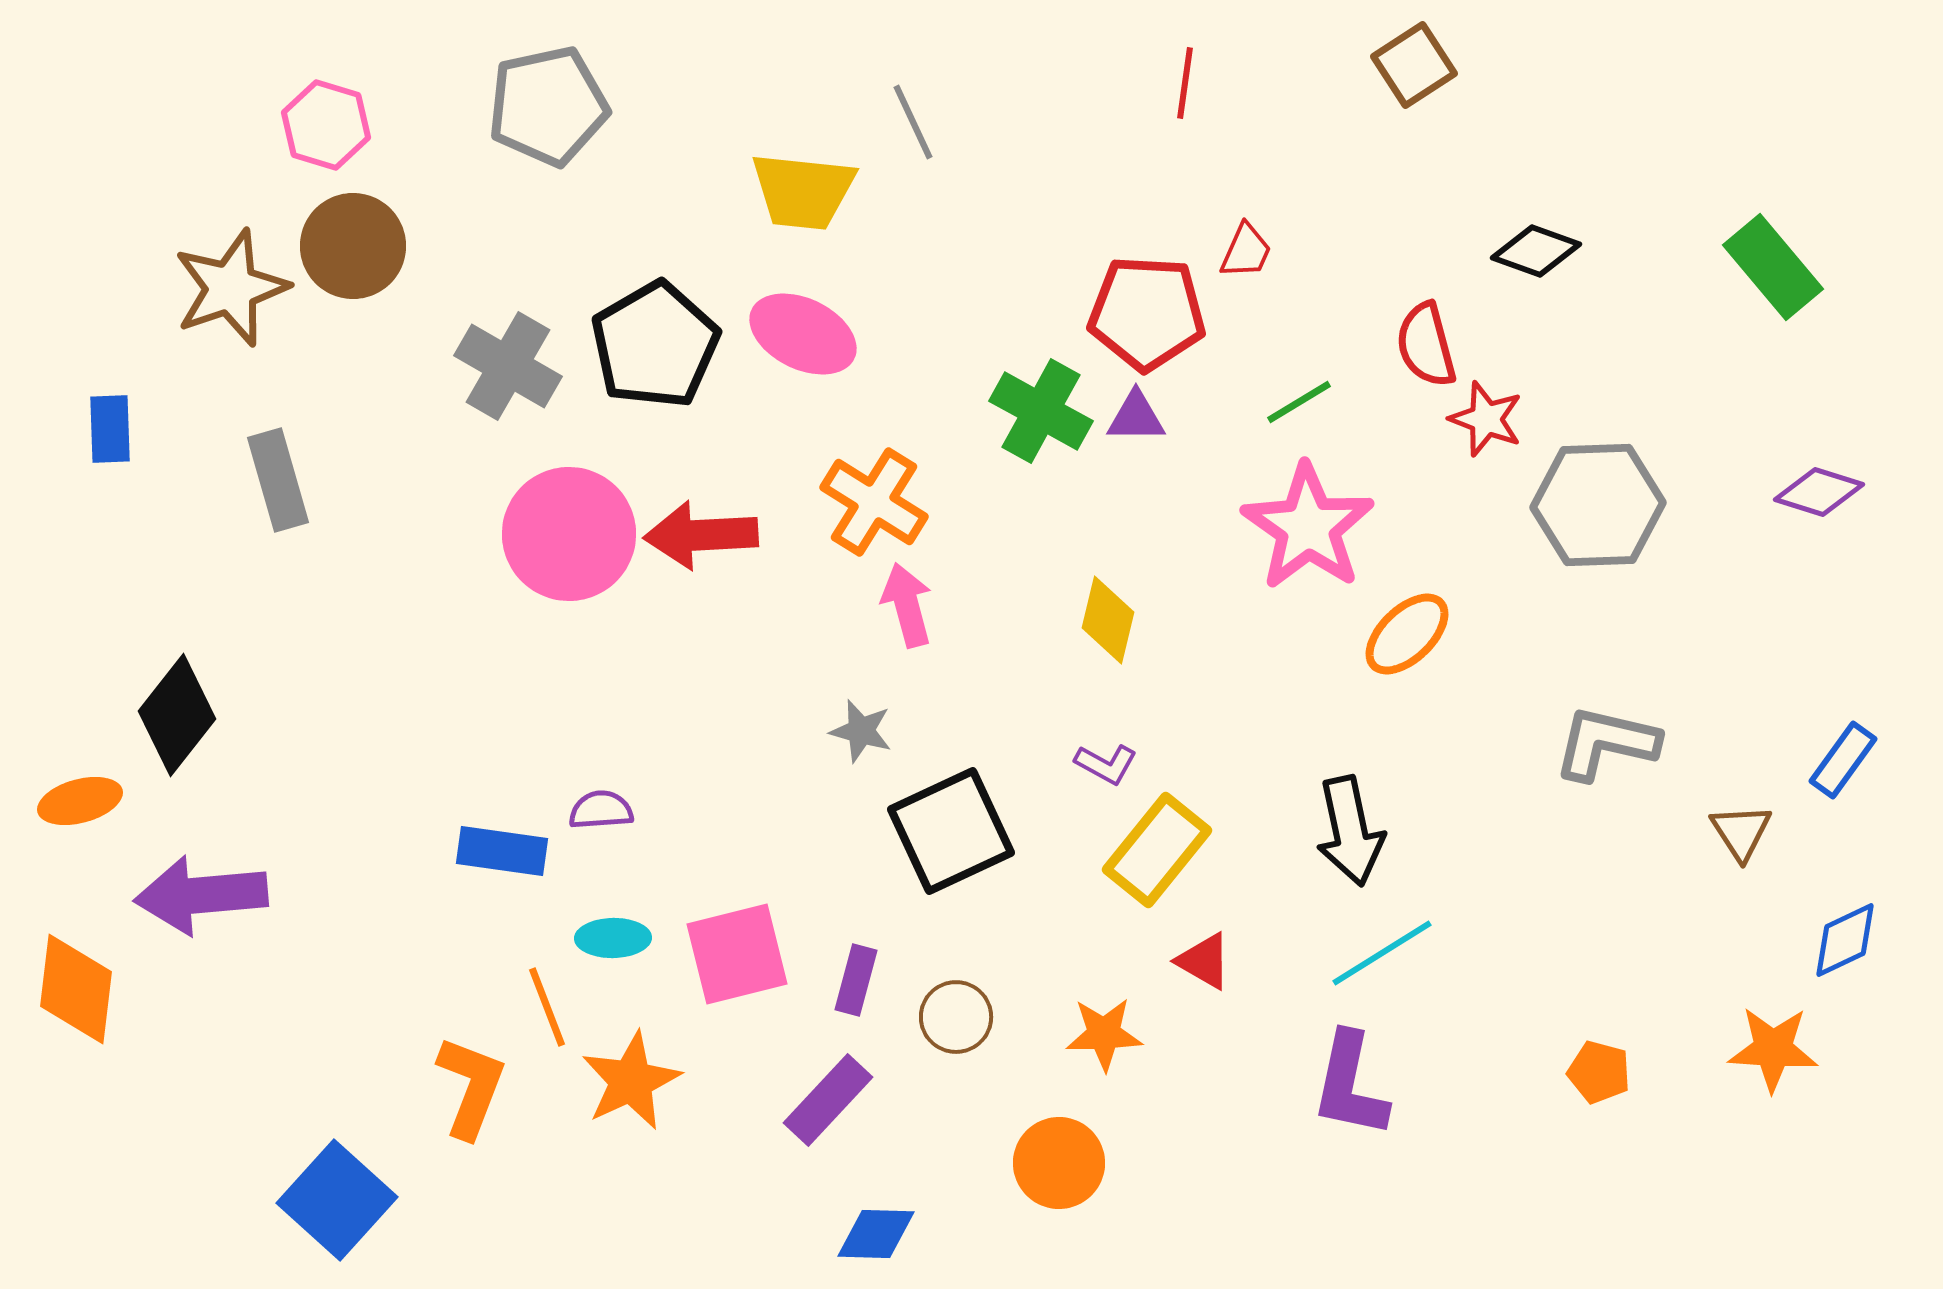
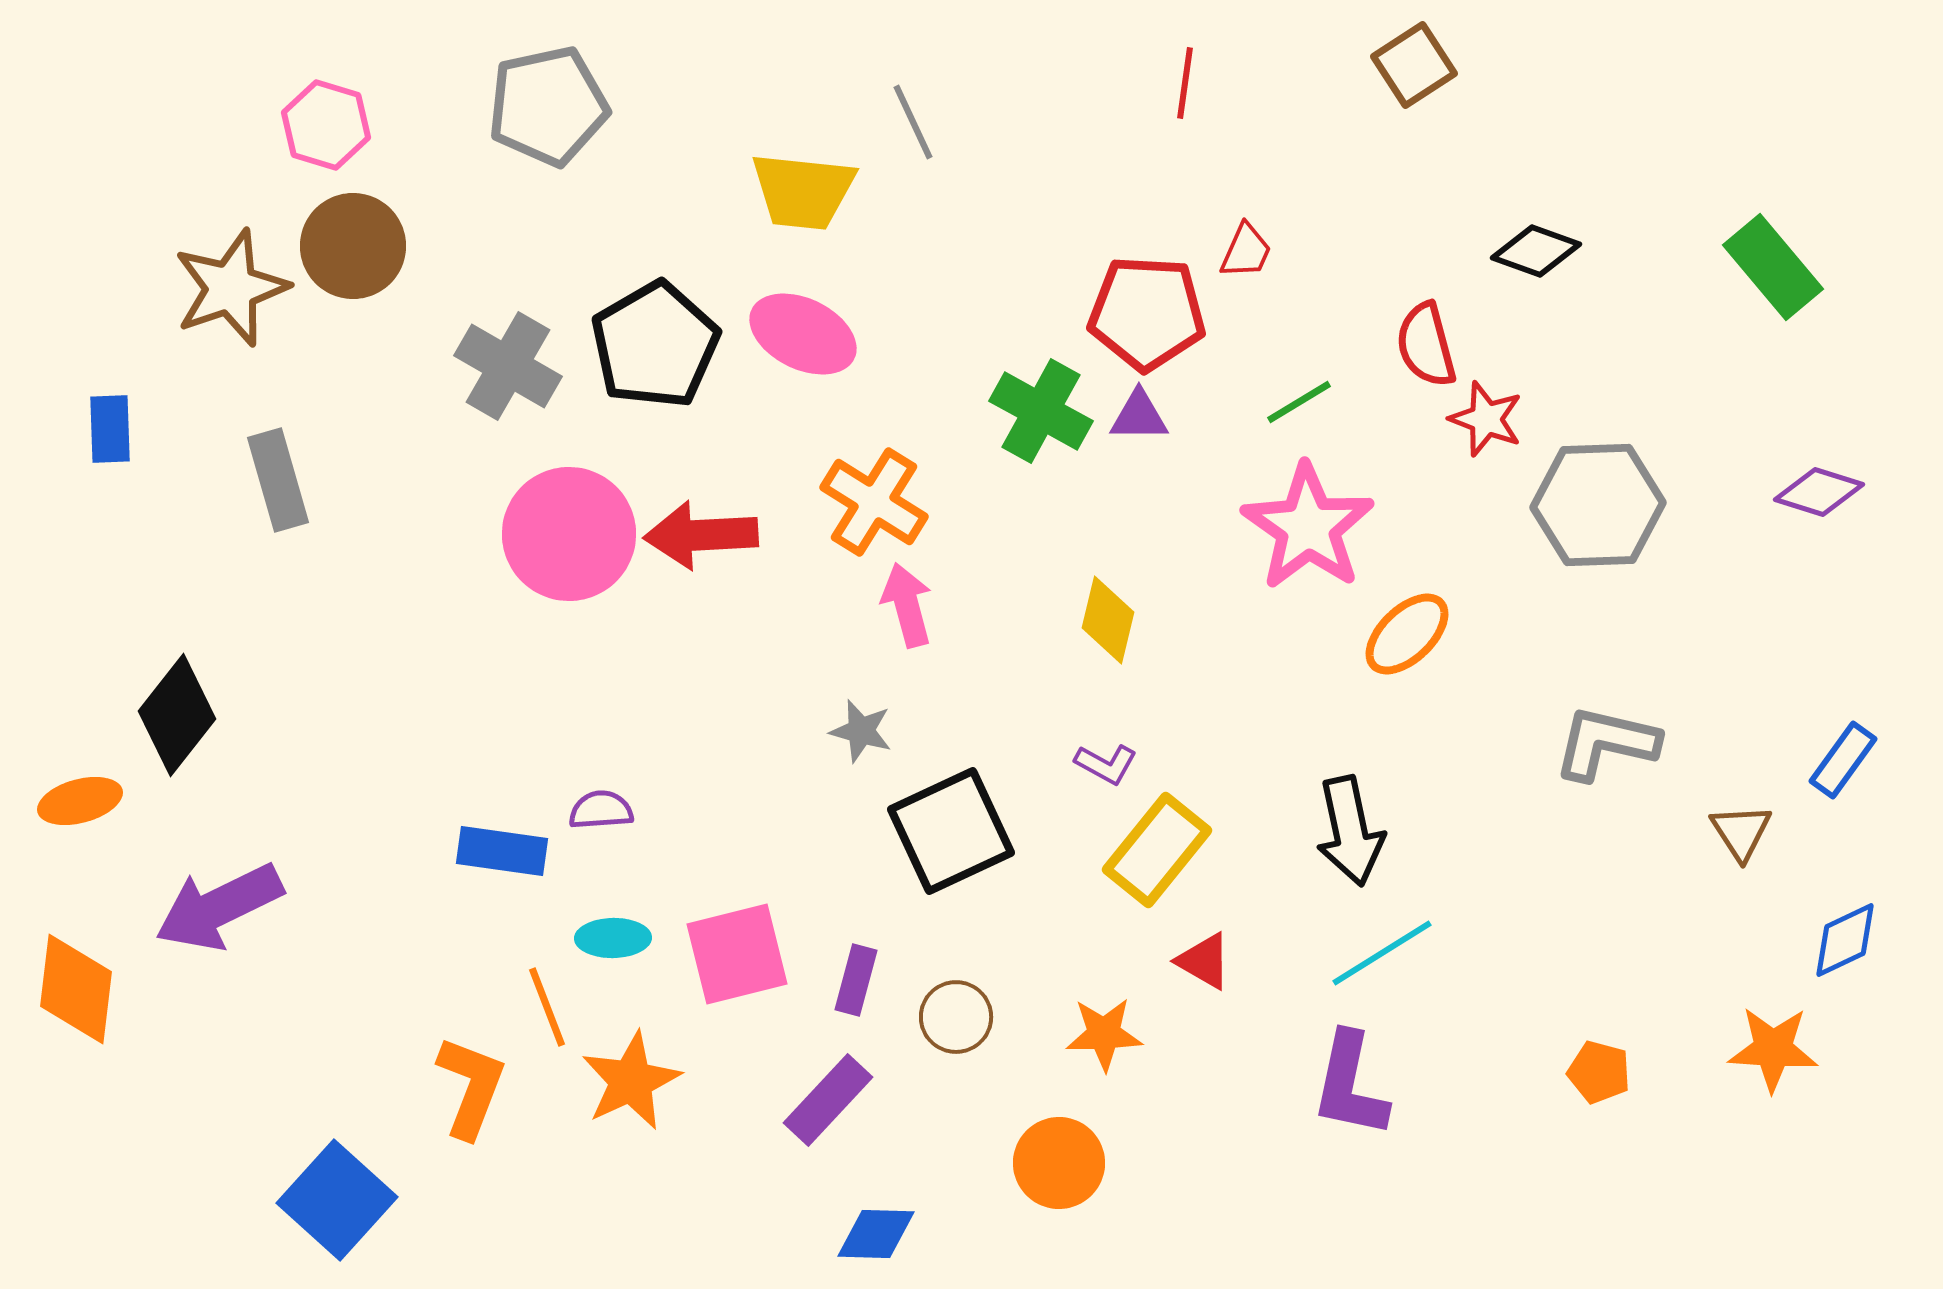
purple triangle at (1136, 417): moved 3 px right, 1 px up
purple arrow at (201, 895): moved 18 px right, 12 px down; rotated 21 degrees counterclockwise
